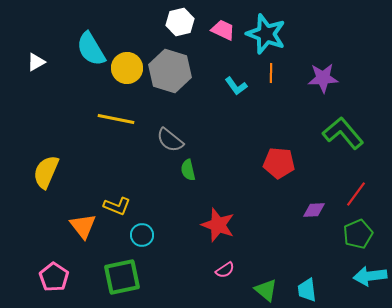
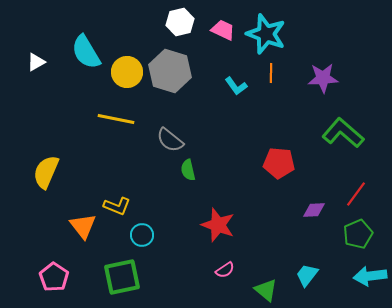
cyan semicircle: moved 5 px left, 3 px down
yellow circle: moved 4 px down
green L-shape: rotated 9 degrees counterclockwise
cyan trapezoid: moved 15 px up; rotated 45 degrees clockwise
